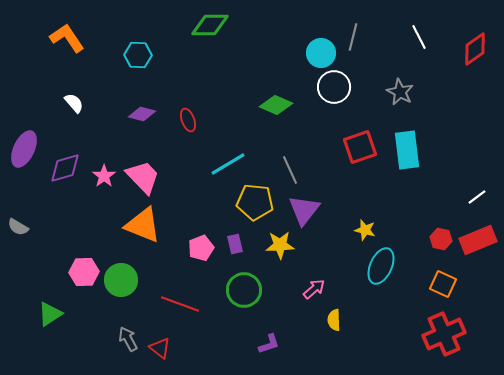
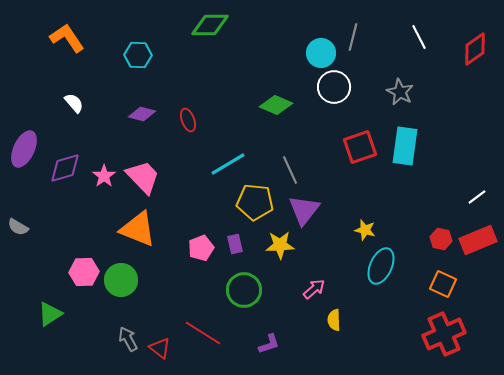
cyan rectangle at (407, 150): moved 2 px left, 4 px up; rotated 15 degrees clockwise
orange triangle at (143, 225): moved 5 px left, 4 px down
red line at (180, 304): moved 23 px right, 29 px down; rotated 12 degrees clockwise
